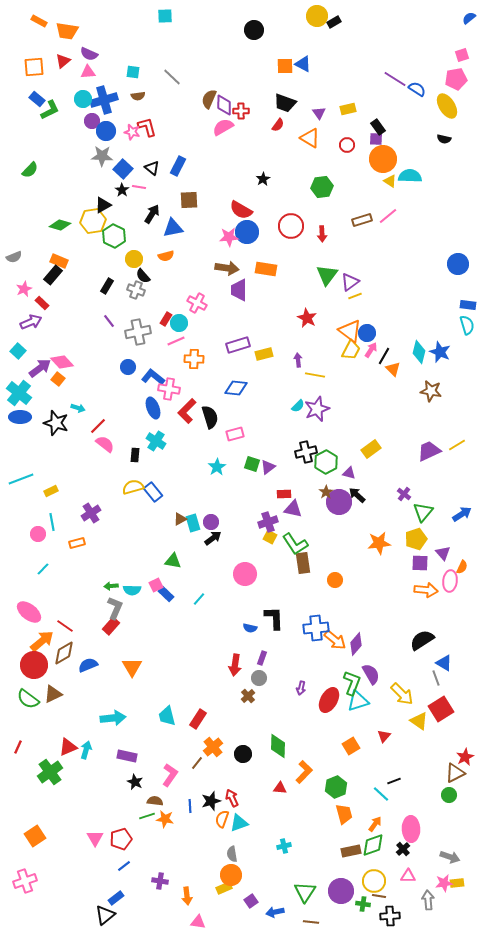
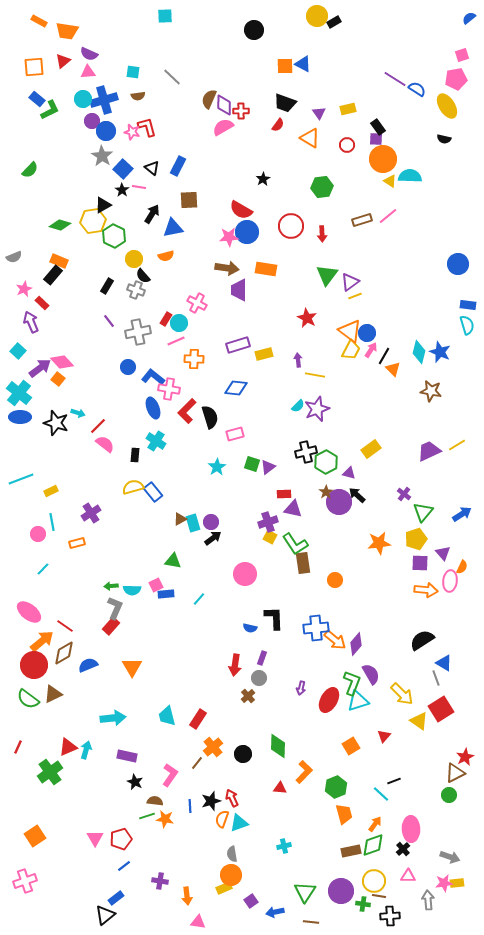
gray star at (102, 156): rotated 30 degrees clockwise
purple arrow at (31, 322): rotated 90 degrees counterclockwise
cyan arrow at (78, 408): moved 5 px down
blue rectangle at (166, 594): rotated 49 degrees counterclockwise
